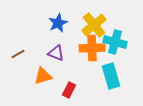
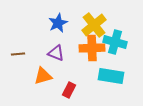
brown line: rotated 24 degrees clockwise
cyan rectangle: rotated 65 degrees counterclockwise
